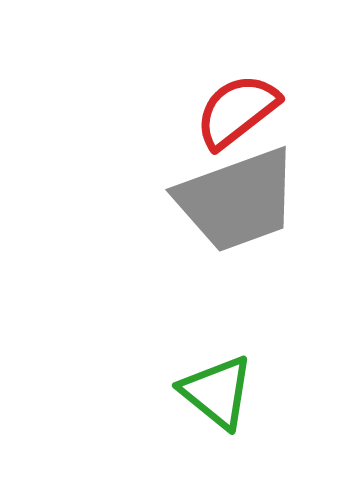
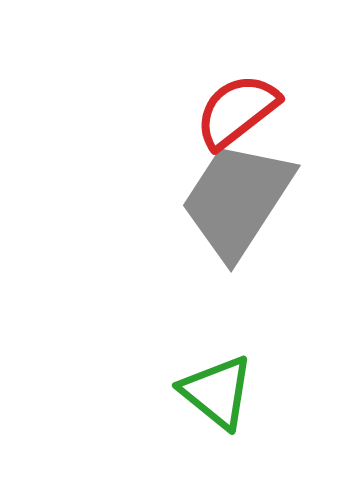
gray trapezoid: rotated 143 degrees clockwise
